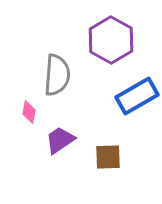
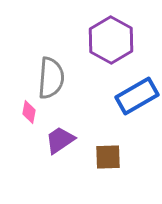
gray semicircle: moved 6 px left, 3 px down
